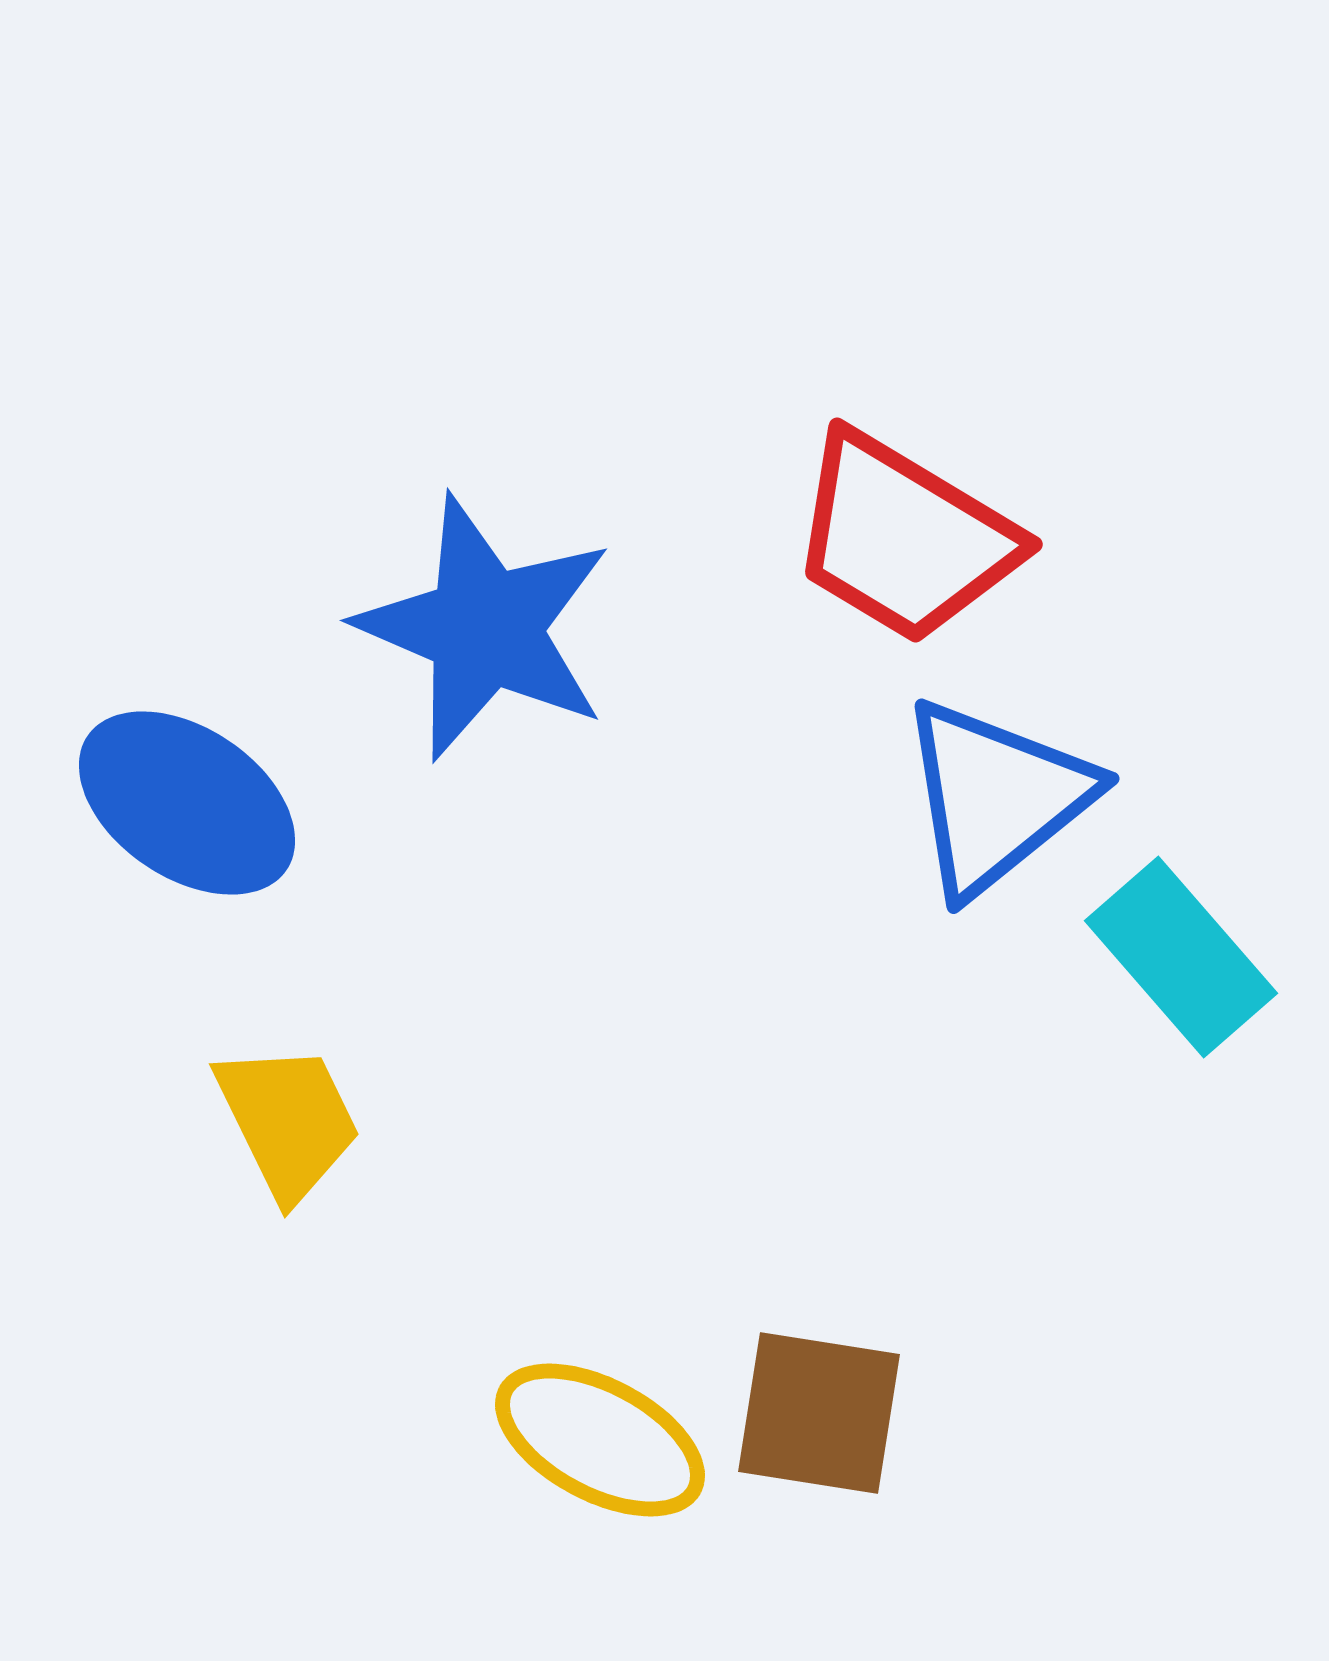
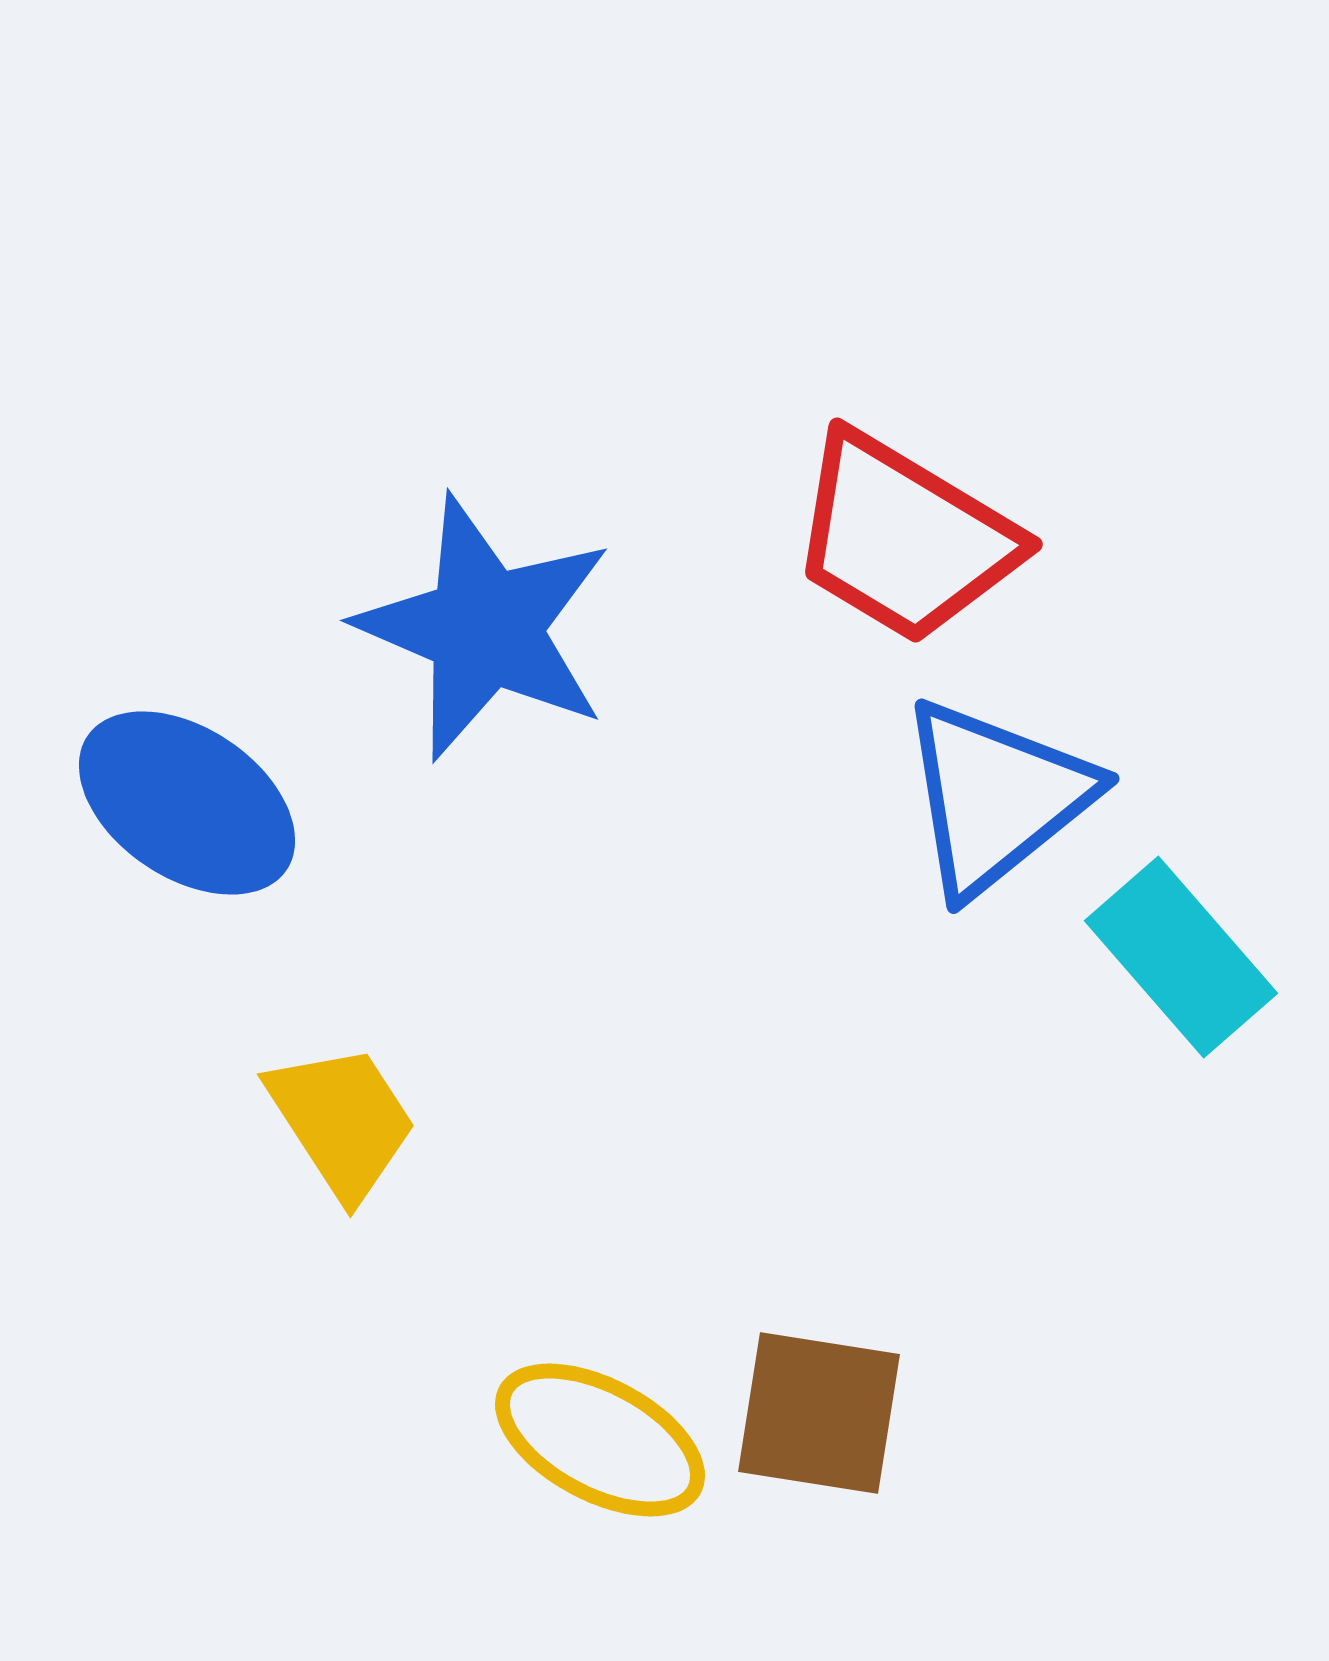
yellow trapezoid: moved 54 px right; rotated 7 degrees counterclockwise
